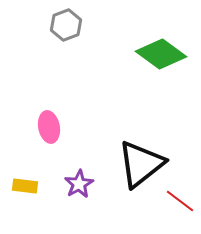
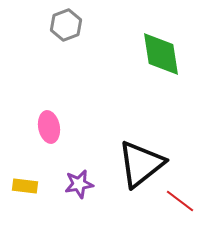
green diamond: rotated 45 degrees clockwise
purple star: rotated 20 degrees clockwise
